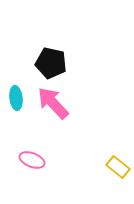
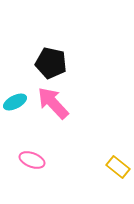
cyan ellipse: moved 1 px left, 4 px down; rotated 70 degrees clockwise
